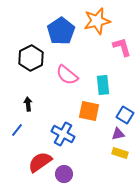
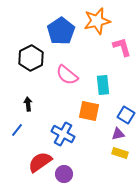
blue square: moved 1 px right
